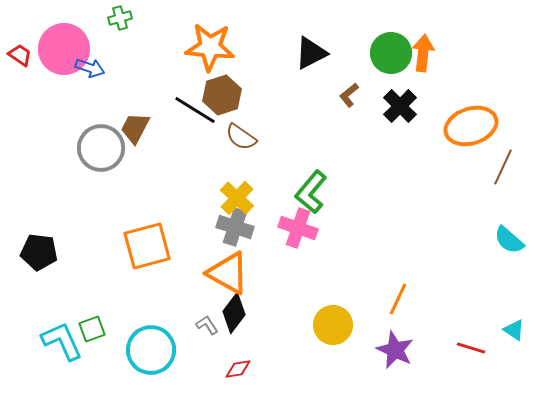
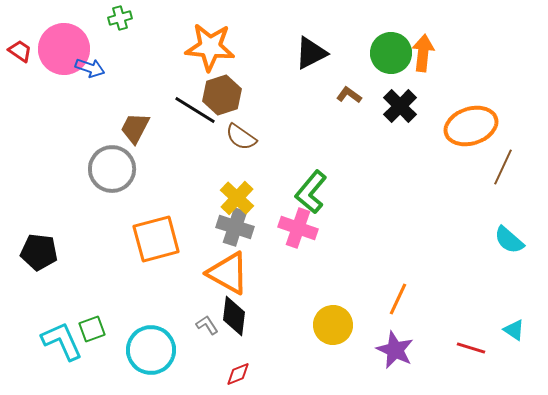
red trapezoid: moved 4 px up
brown L-shape: rotated 75 degrees clockwise
gray circle: moved 11 px right, 21 px down
orange square: moved 9 px right, 7 px up
black diamond: moved 3 px down; rotated 30 degrees counterclockwise
red diamond: moved 5 px down; rotated 12 degrees counterclockwise
